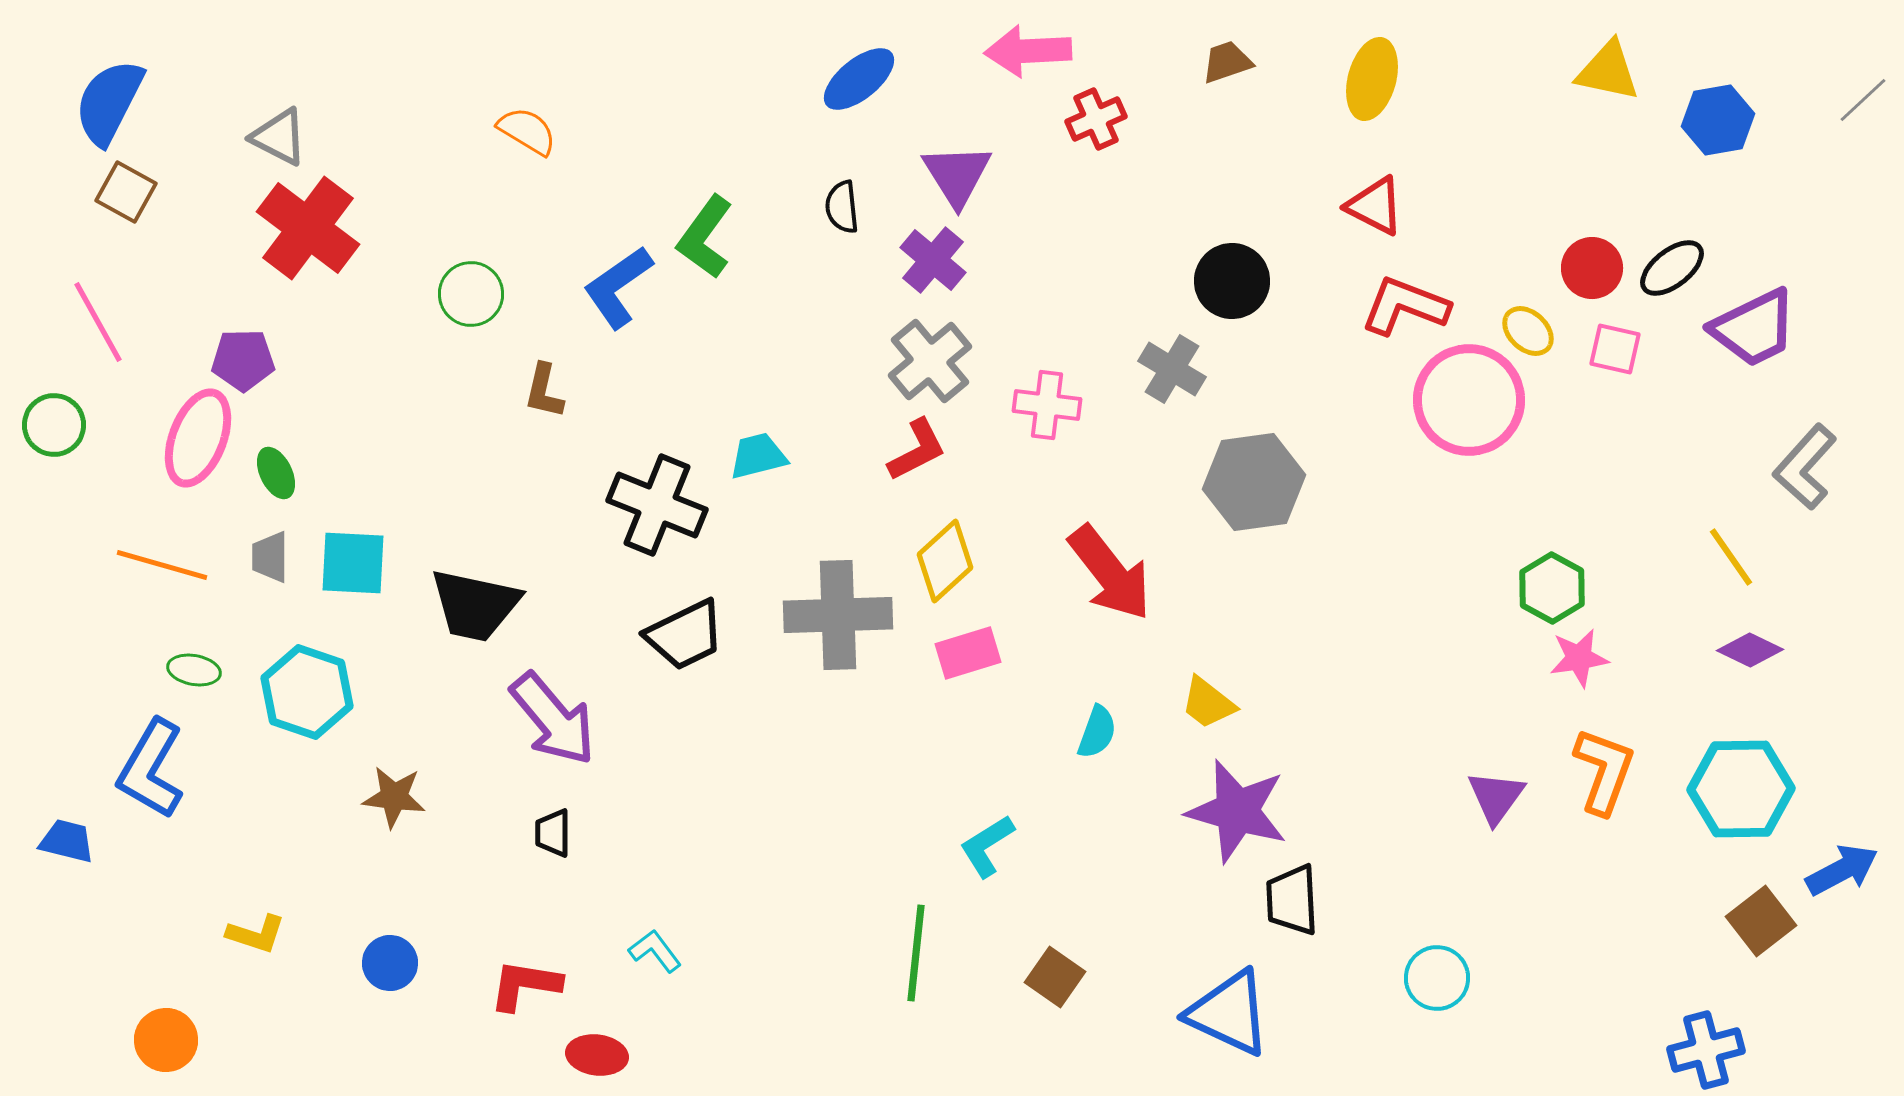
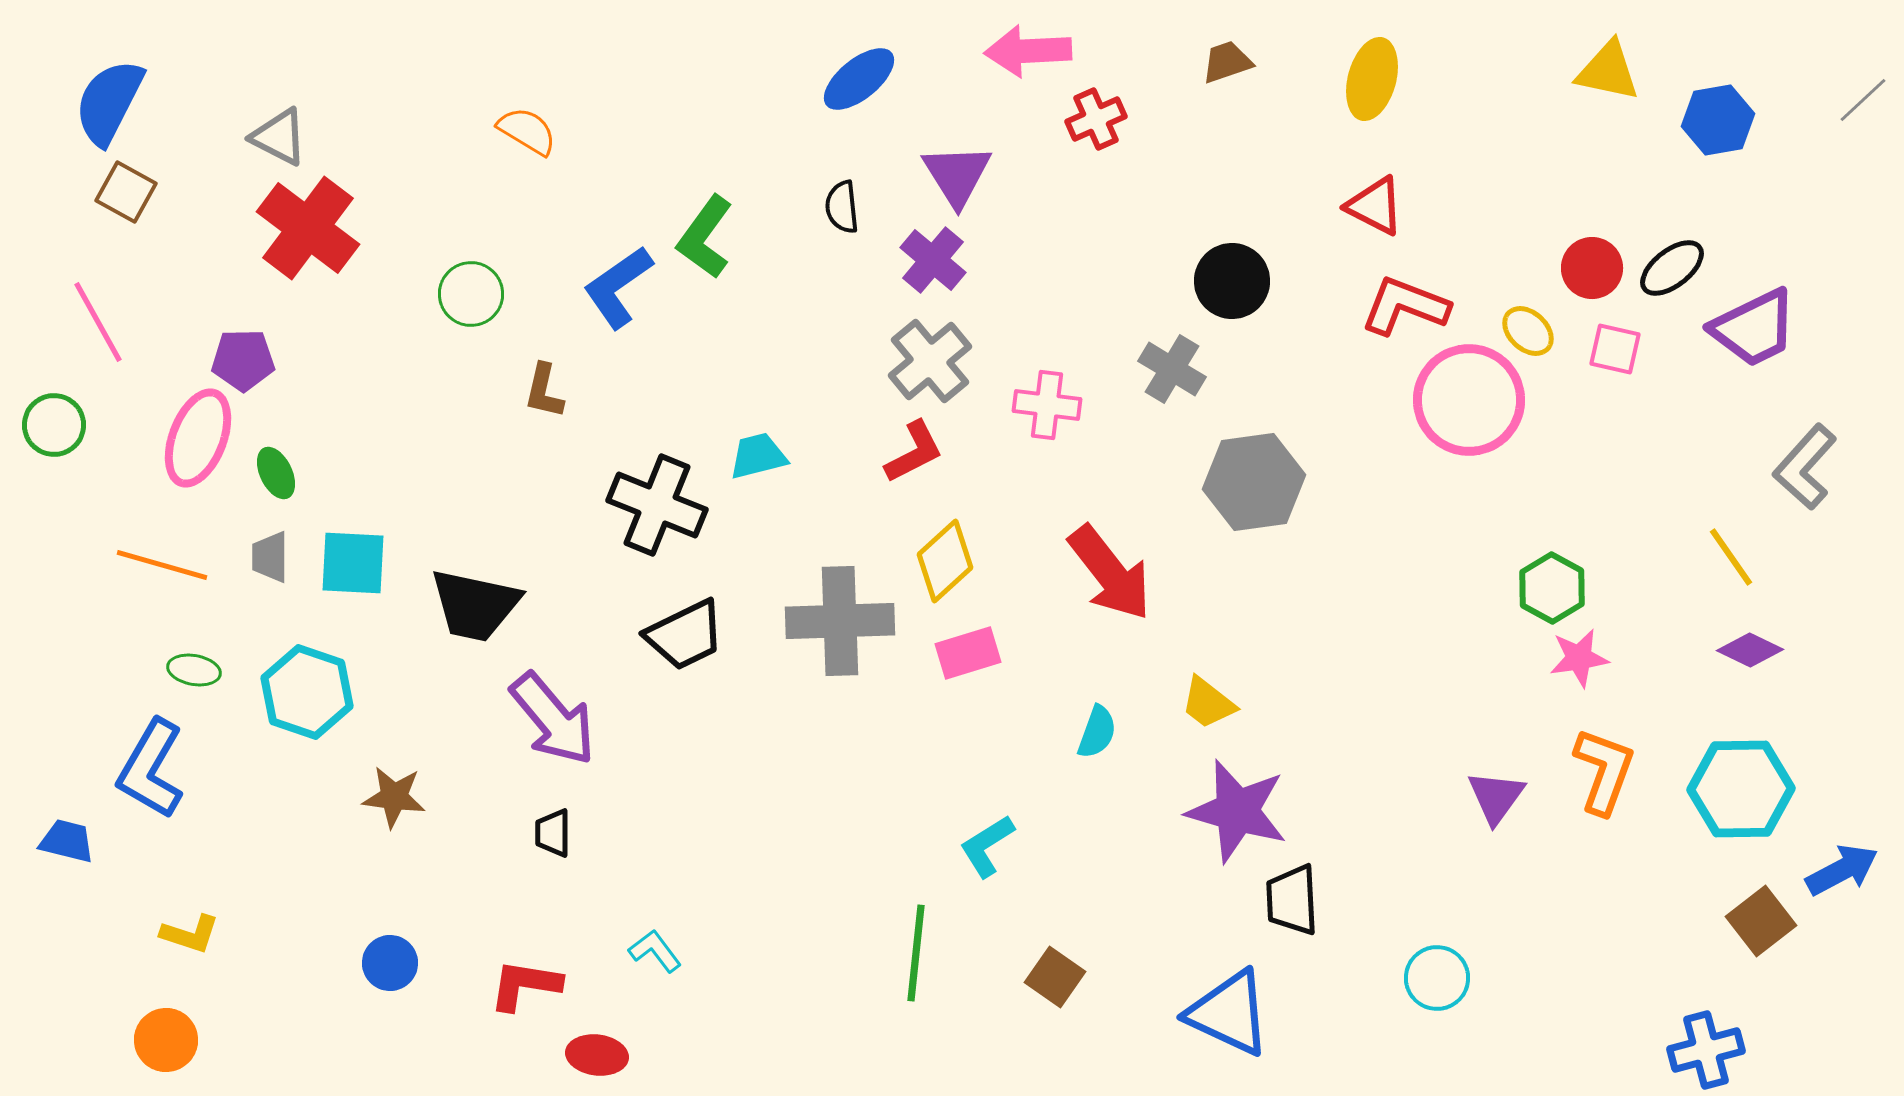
red L-shape at (917, 450): moved 3 px left, 2 px down
gray cross at (838, 615): moved 2 px right, 6 px down
yellow L-shape at (256, 934): moved 66 px left
